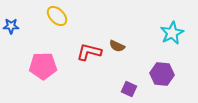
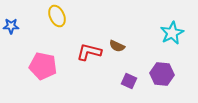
yellow ellipse: rotated 20 degrees clockwise
pink pentagon: rotated 12 degrees clockwise
purple square: moved 8 px up
